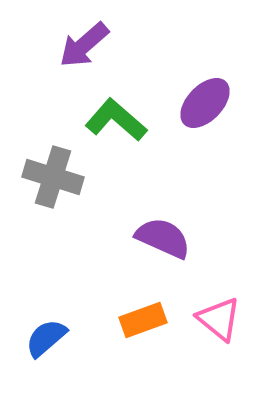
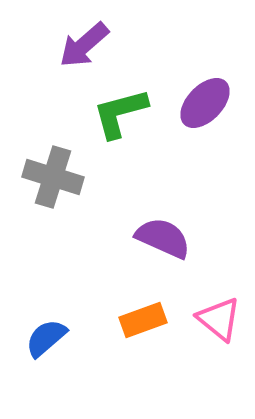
green L-shape: moved 4 px right, 7 px up; rotated 56 degrees counterclockwise
